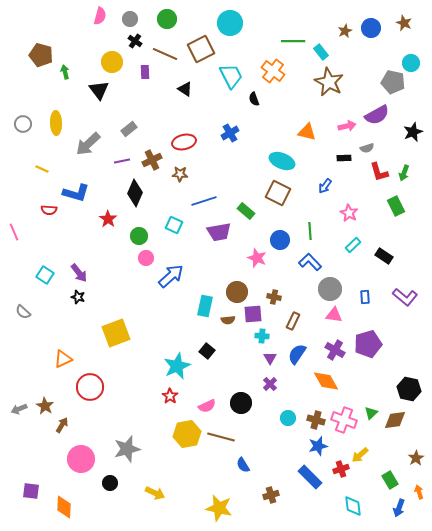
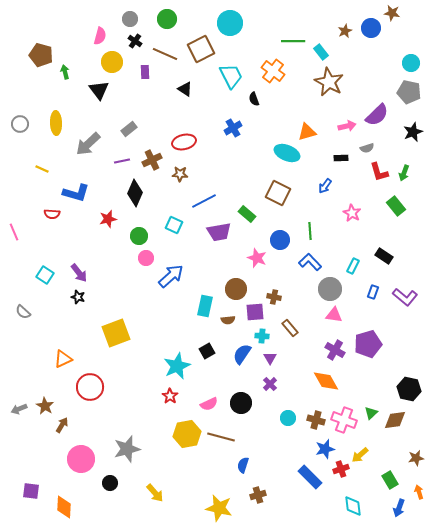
pink semicircle at (100, 16): moved 20 px down
brown star at (404, 23): moved 12 px left, 10 px up; rotated 14 degrees counterclockwise
gray pentagon at (393, 82): moved 16 px right, 10 px down
purple semicircle at (377, 115): rotated 15 degrees counterclockwise
gray circle at (23, 124): moved 3 px left
orange triangle at (307, 132): rotated 30 degrees counterclockwise
blue cross at (230, 133): moved 3 px right, 5 px up
black rectangle at (344, 158): moved 3 px left
cyan ellipse at (282, 161): moved 5 px right, 8 px up
blue line at (204, 201): rotated 10 degrees counterclockwise
green rectangle at (396, 206): rotated 12 degrees counterclockwise
red semicircle at (49, 210): moved 3 px right, 4 px down
green rectangle at (246, 211): moved 1 px right, 3 px down
pink star at (349, 213): moved 3 px right
red star at (108, 219): rotated 24 degrees clockwise
cyan rectangle at (353, 245): moved 21 px down; rotated 21 degrees counterclockwise
brown circle at (237, 292): moved 1 px left, 3 px up
blue rectangle at (365, 297): moved 8 px right, 5 px up; rotated 24 degrees clockwise
purple square at (253, 314): moved 2 px right, 2 px up
brown rectangle at (293, 321): moved 3 px left, 7 px down; rotated 66 degrees counterclockwise
black square at (207, 351): rotated 21 degrees clockwise
blue semicircle at (297, 354): moved 55 px left
pink semicircle at (207, 406): moved 2 px right, 2 px up
blue star at (318, 446): moved 7 px right, 3 px down
brown star at (416, 458): rotated 21 degrees clockwise
blue semicircle at (243, 465): rotated 49 degrees clockwise
yellow arrow at (155, 493): rotated 24 degrees clockwise
brown cross at (271, 495): moved 13 px left
